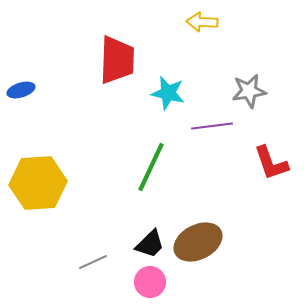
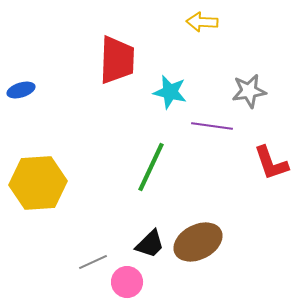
cyan star: moved 2 px right, 1 px up
purple line: rotated 15 degrees clockwise
pink circle: moved 23 px left
